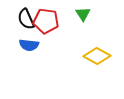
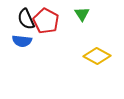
green triangle: moved 1 px left
red pentagon: rotated 20 degrees clockwise
blue semicircle: moved 7 px left, 4 px up
